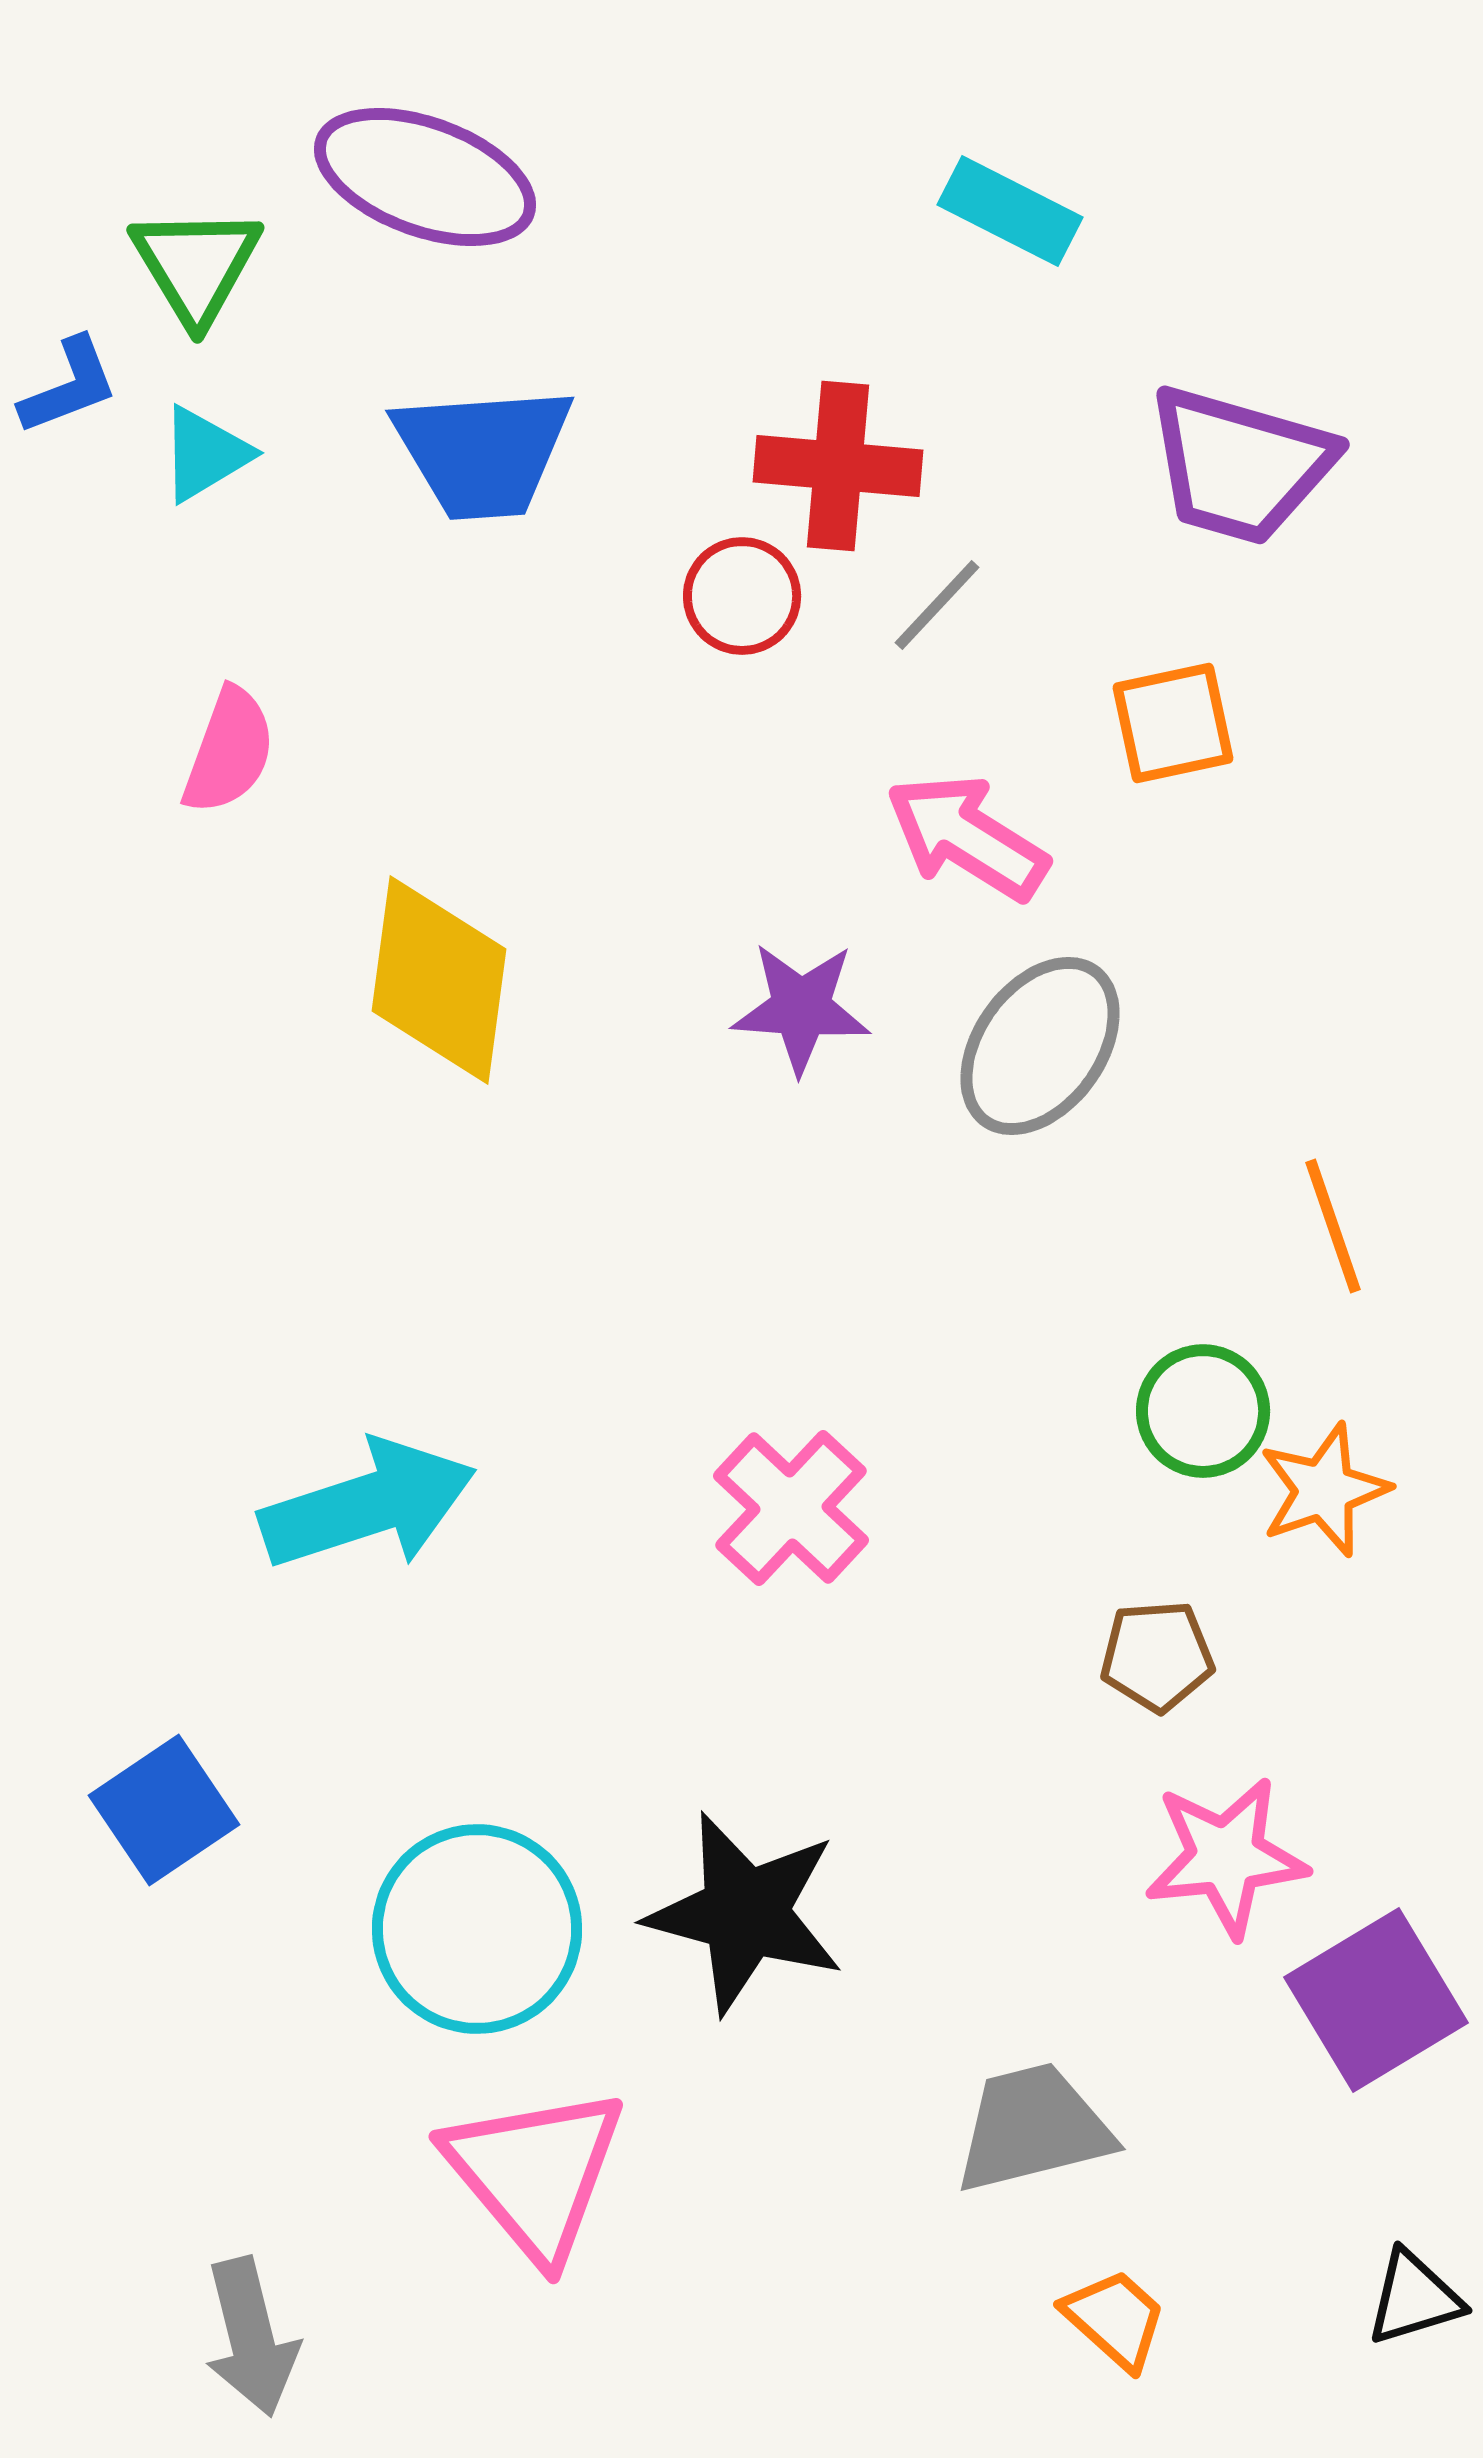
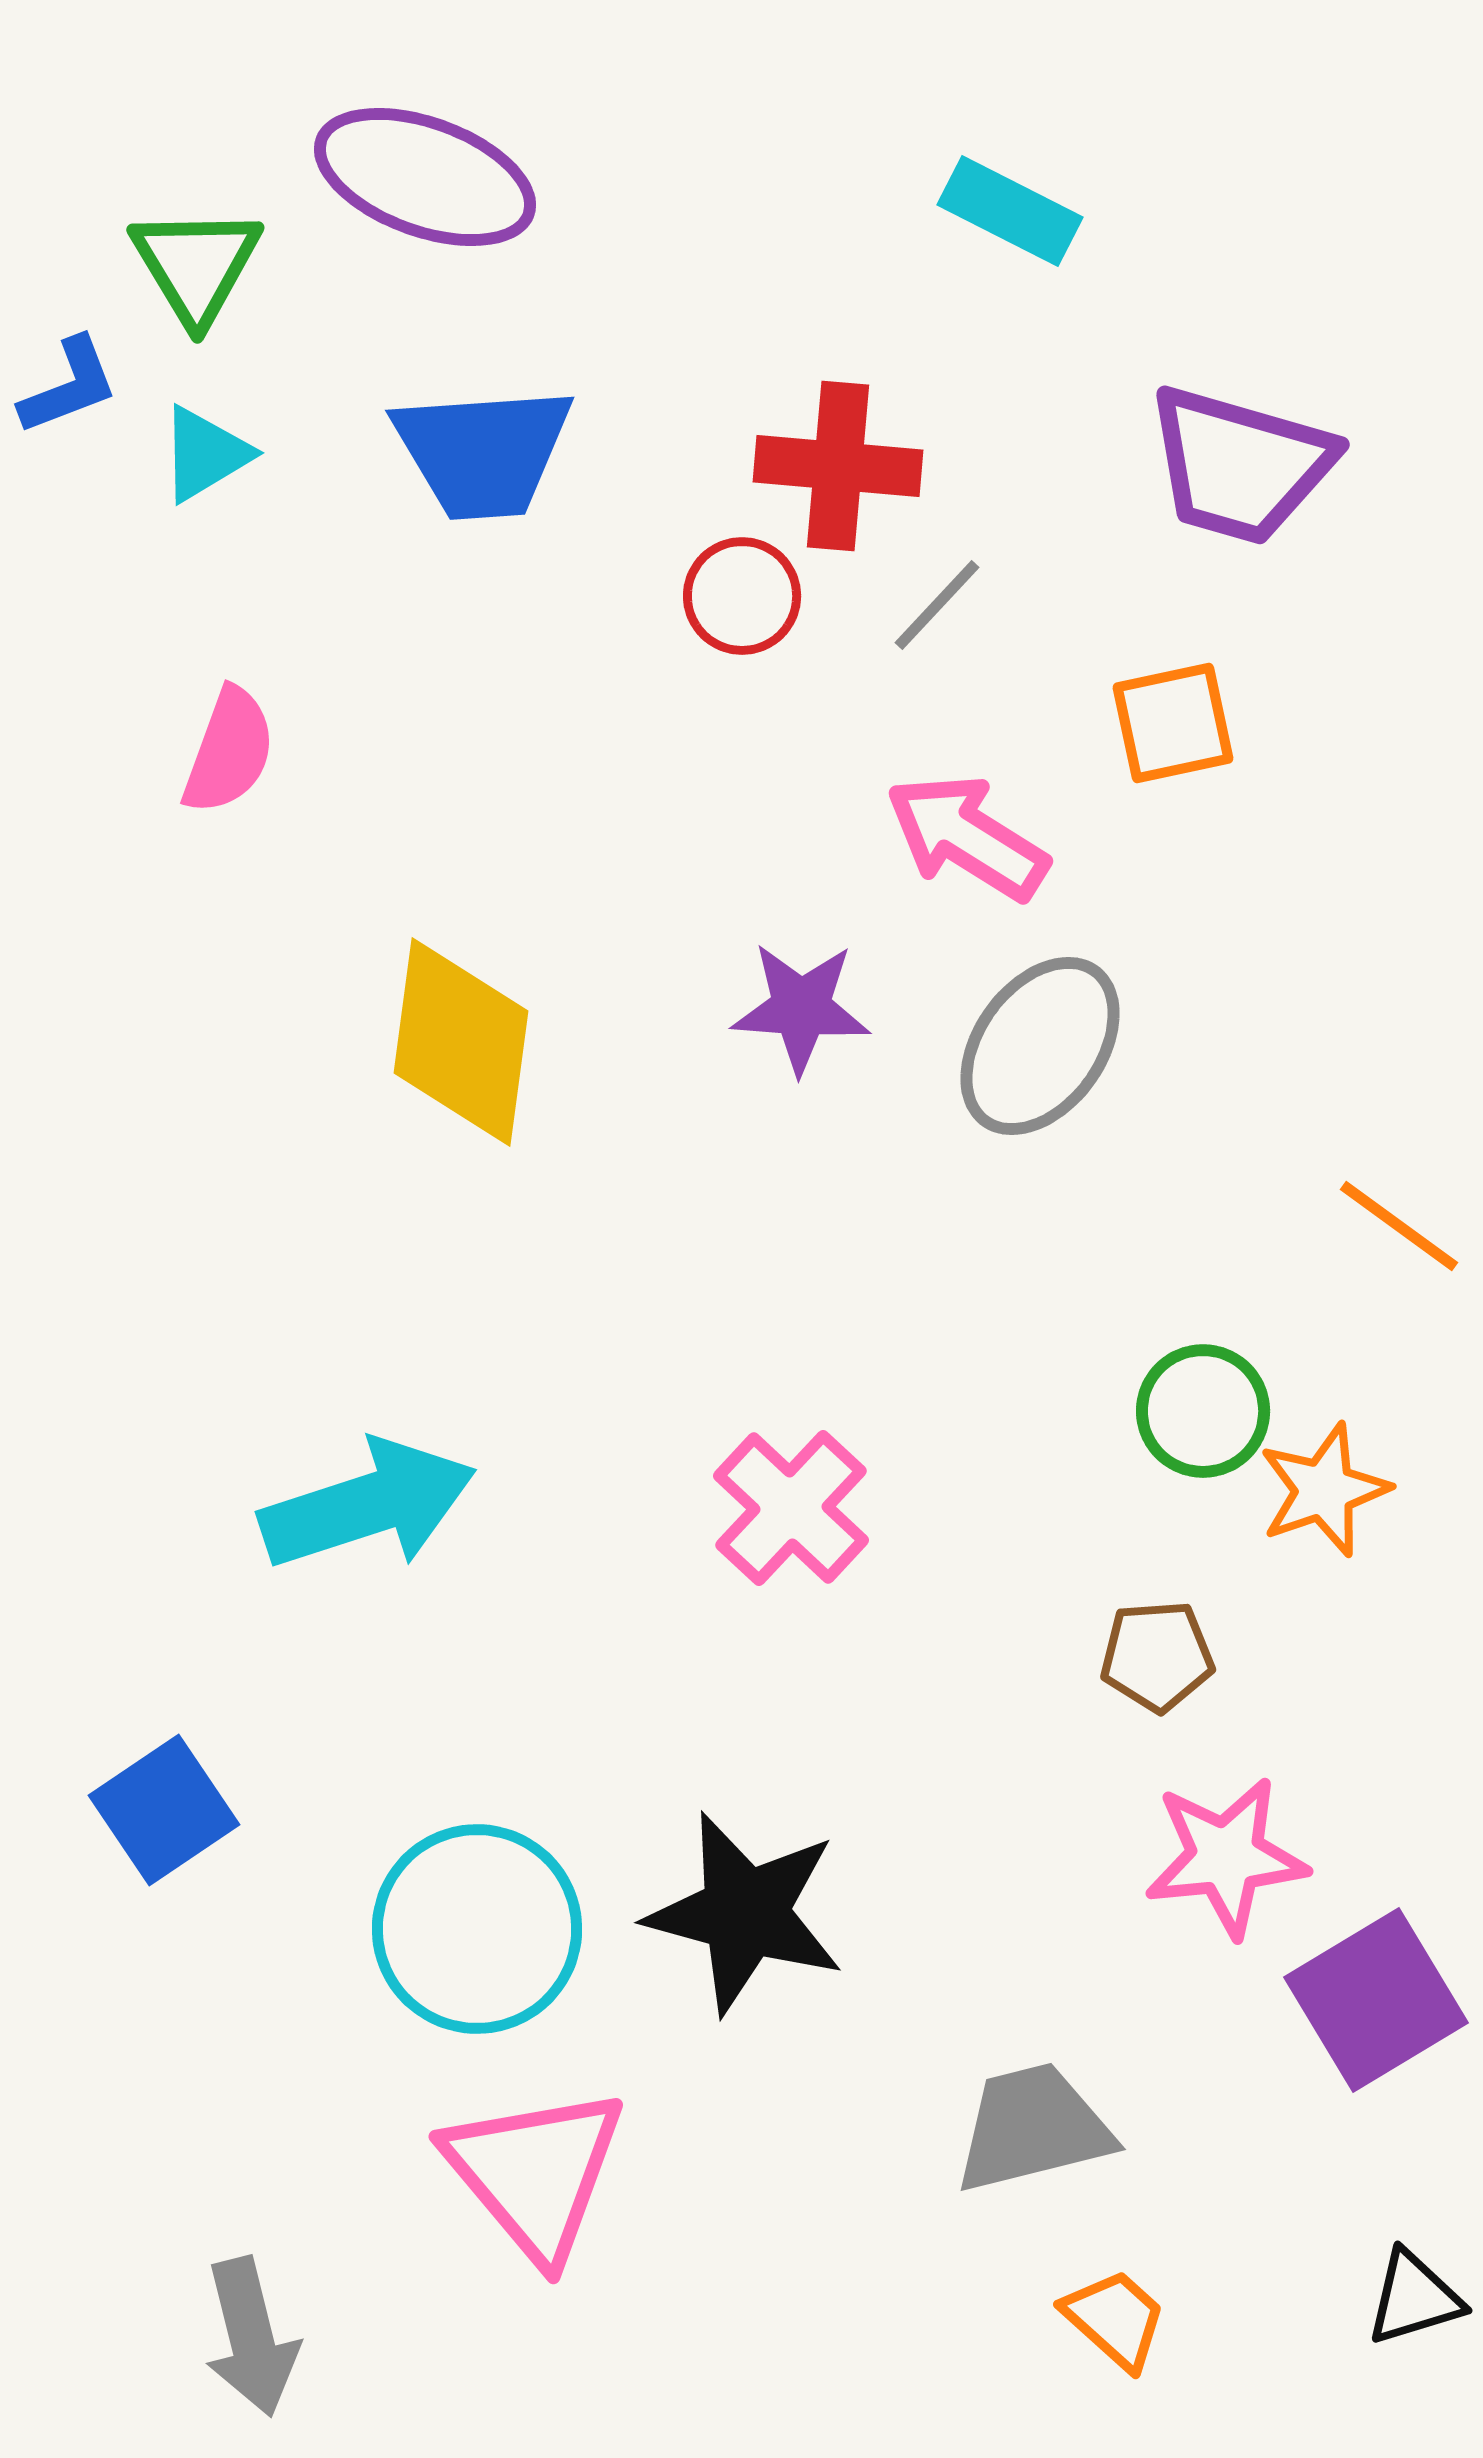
yellow diamond: moved 22 px right, 62 px down
orange line: moved 66 px right; rotated 35 degrees counterclockwise
